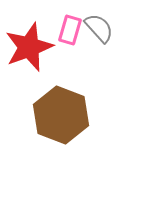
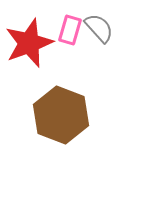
red star: moved 4 px up
